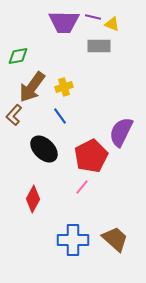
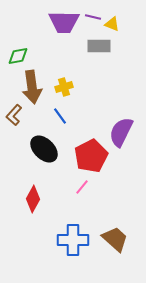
brown arrow: rotated 44 degrees counterclockwise
